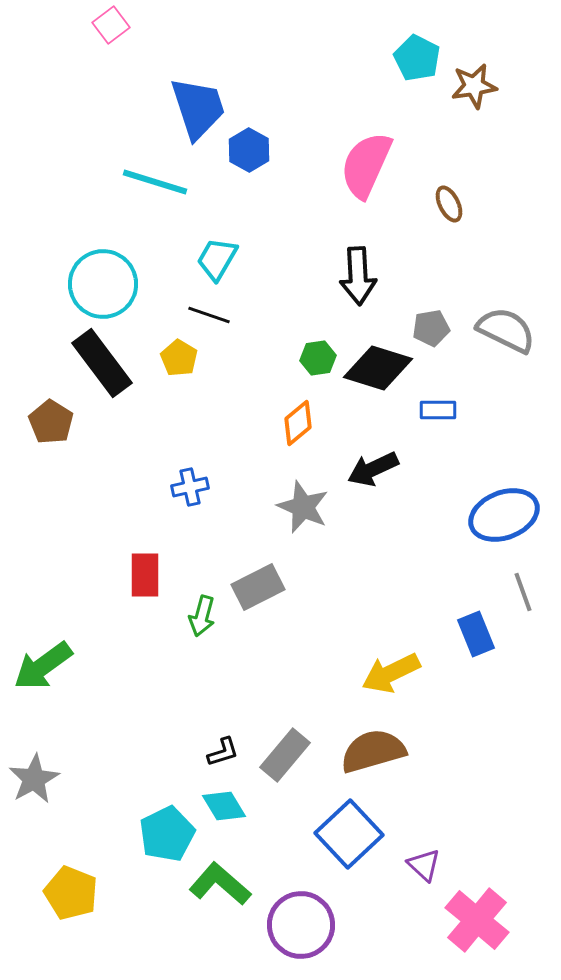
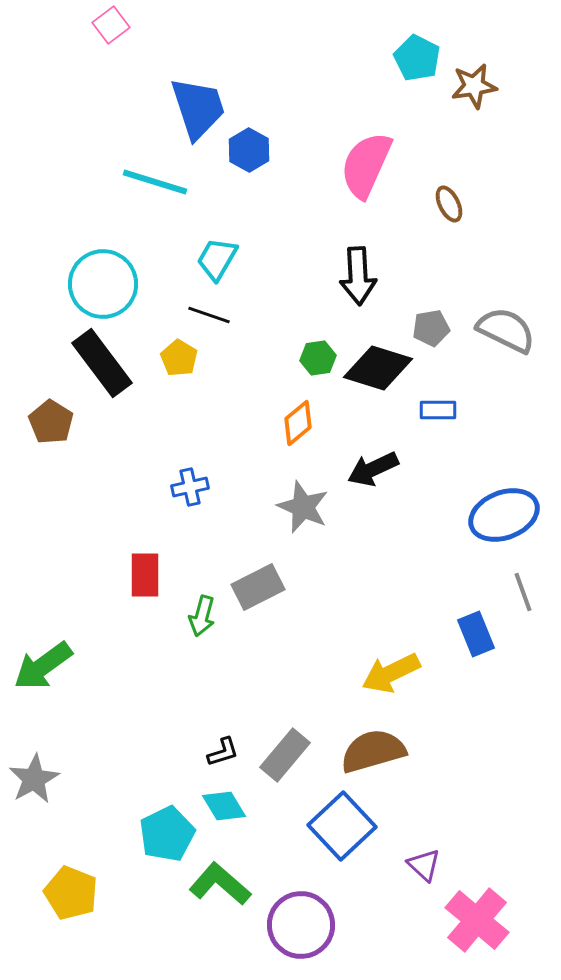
blue square at (349, 834): moved 7 px left, 8 px up
